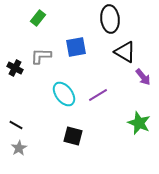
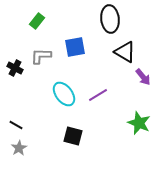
green rectangle: moved 1 px left, 3 px down
blue square: moved 1 px left
